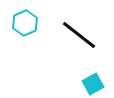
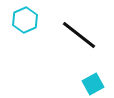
cyan hexagon: moved 3 px up
